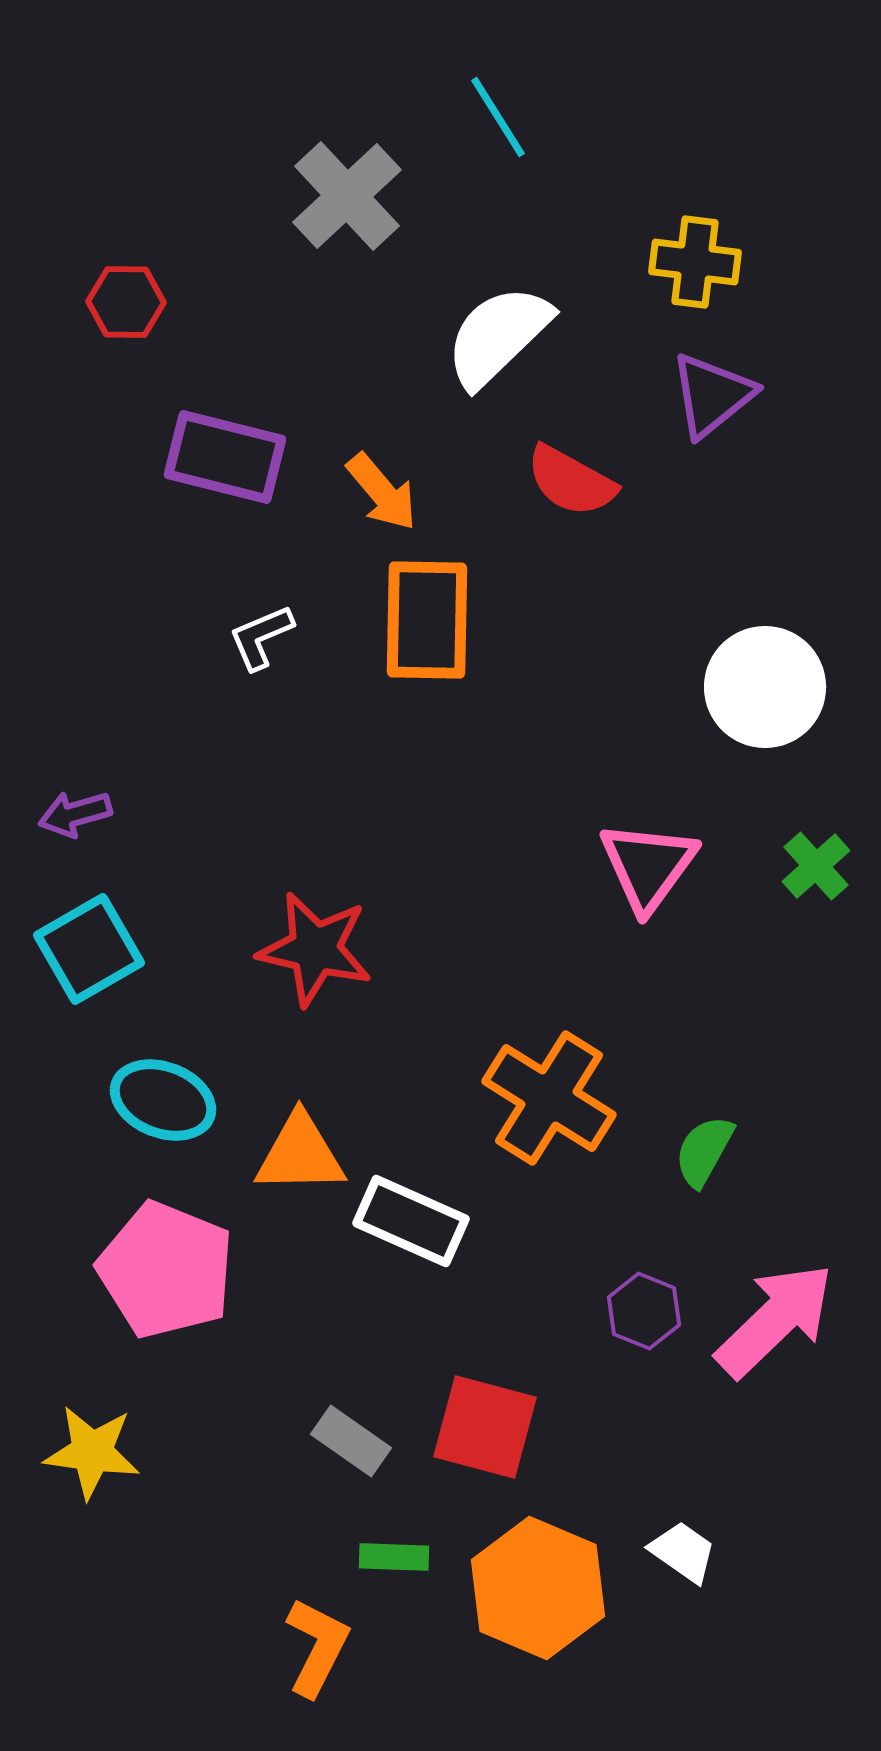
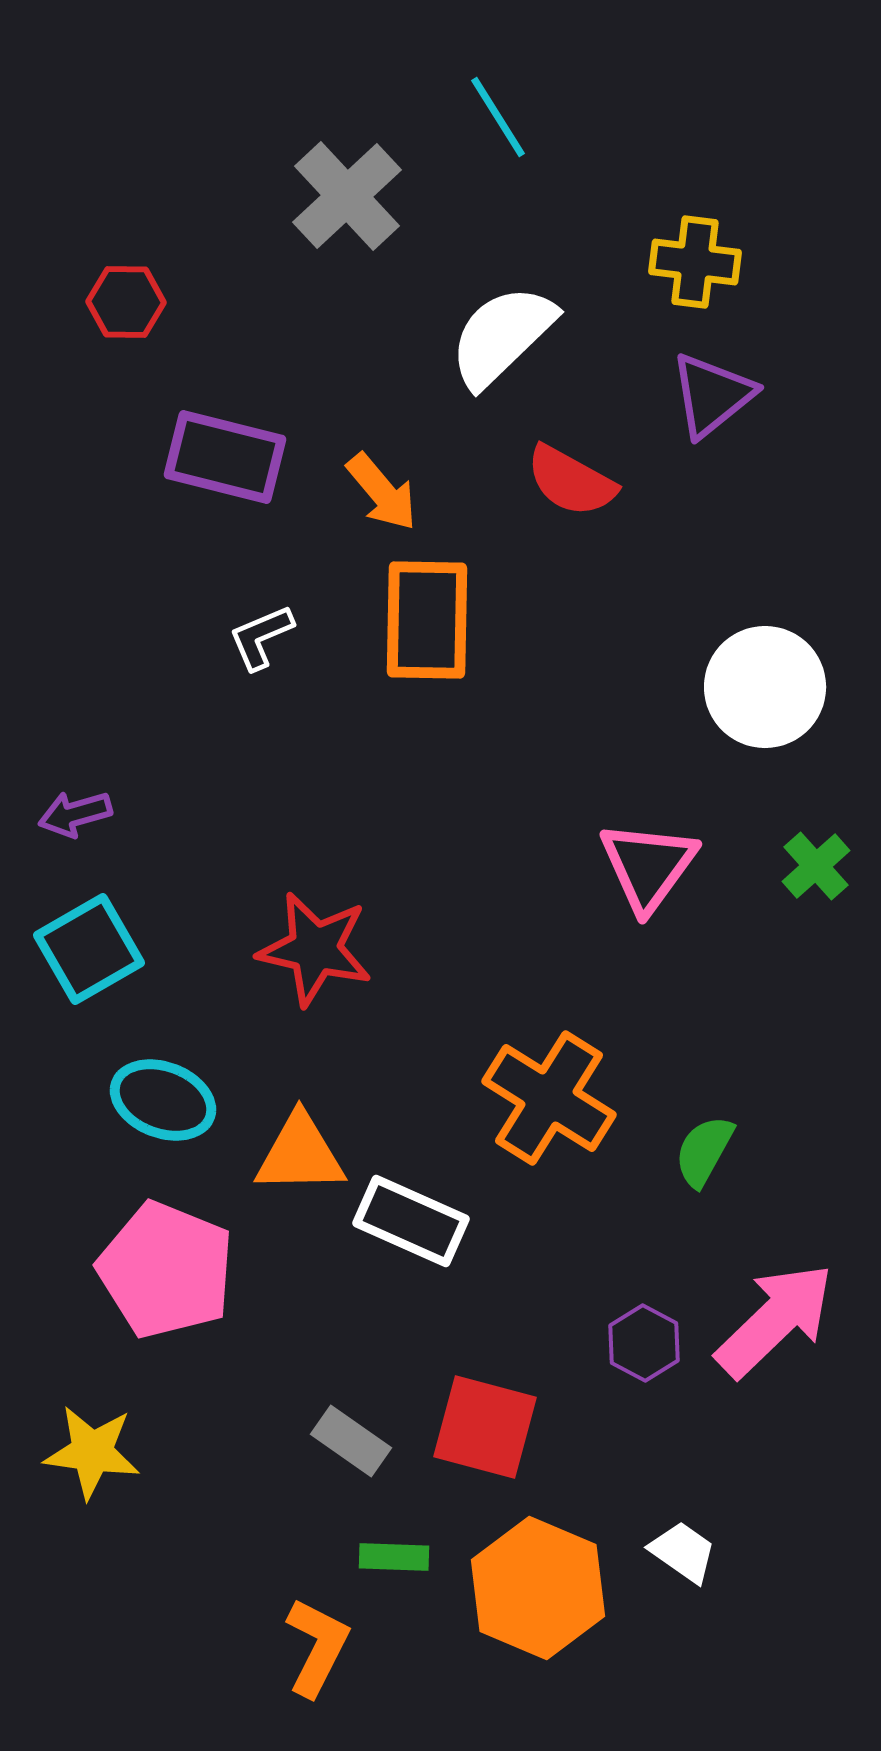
white semicircle: moved 4 px right
purple hexagon: moved 32 px down; rotated 6 degrees clockwise
